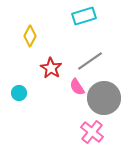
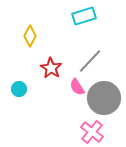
gray line: rotated 12 degrees counterclockwise
cyan circle: moved 4 px up
